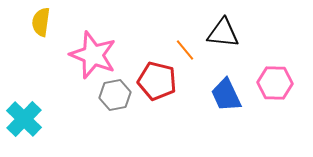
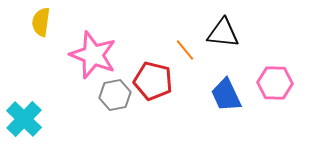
red pentagon: moved 4 px left
